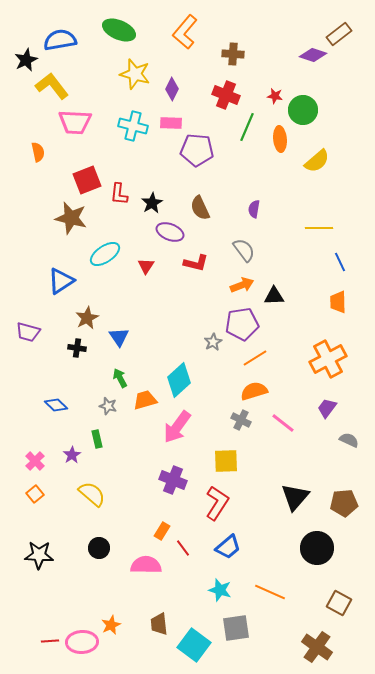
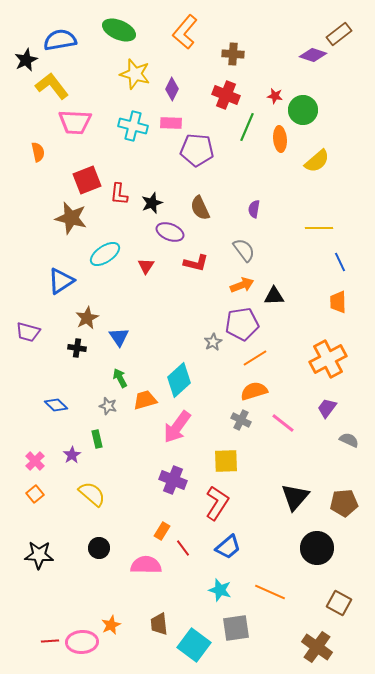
black star at (152, 203): rotated 10 degrees clockwise
